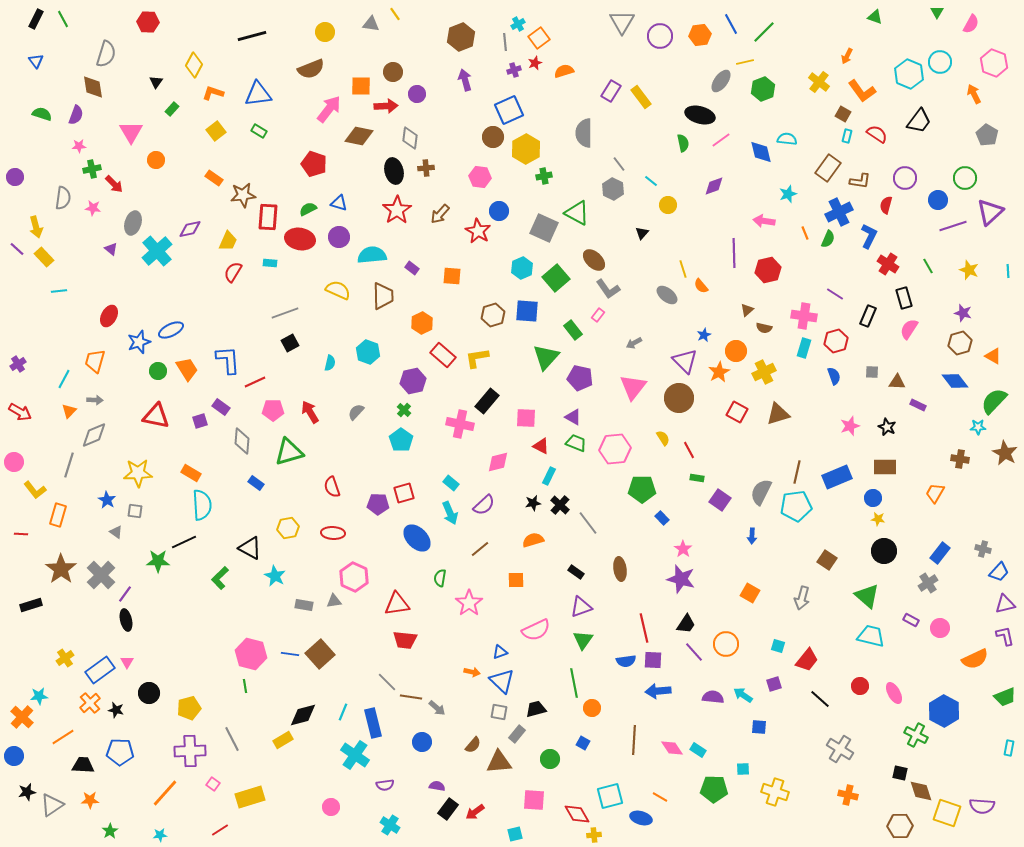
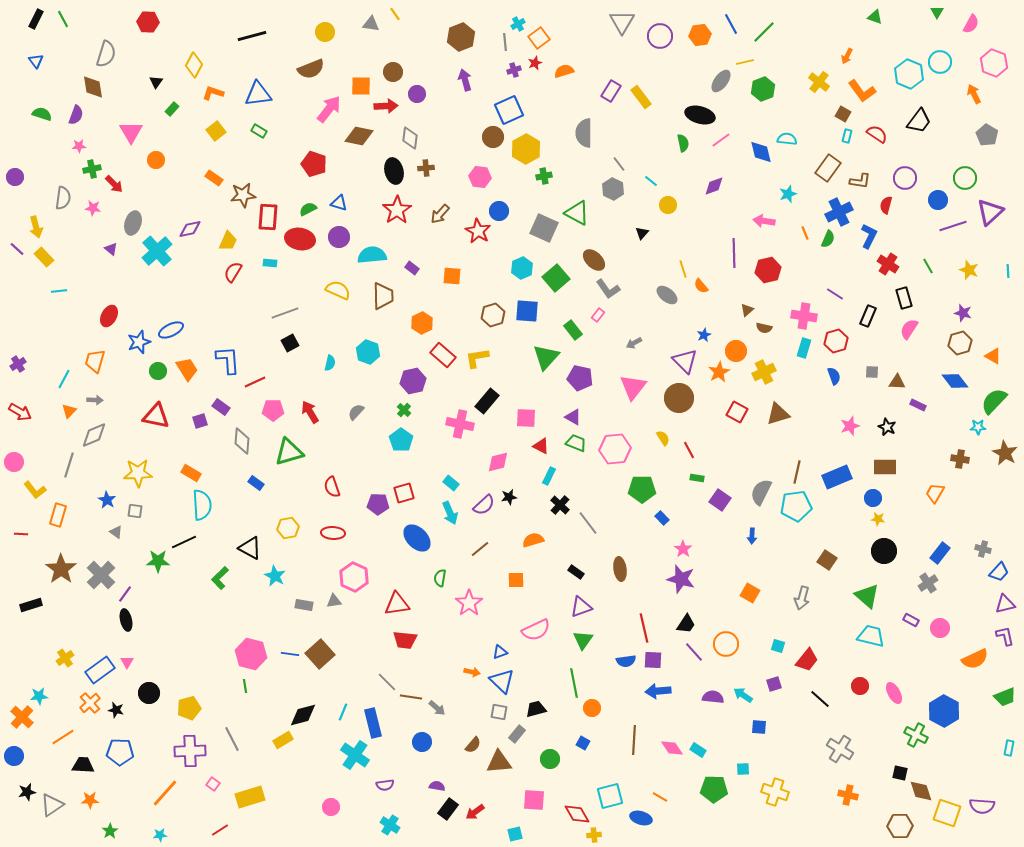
black star at (533, 503): moved 24 px left, 6 px up
